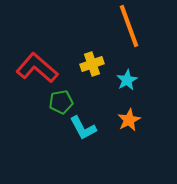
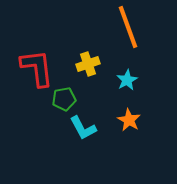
orange line: moved 1 px left, 1 px down
yellow cross: moved 4 px left
red L-shape: rotated 42 degrees clockwise
green pentagon: moved 3 px right, 3 px up
orange star: rotated 15 degrees counterclockwise
